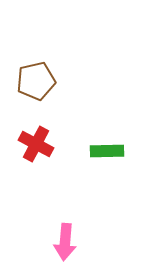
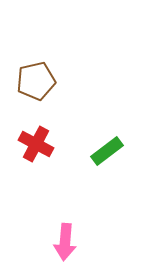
green rectangle: rotated 36 degrees counterclockwise
